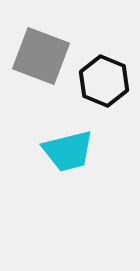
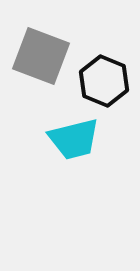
cyan trapezoid: moved 6 px right, 12 px up
